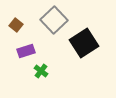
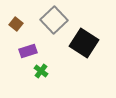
brown square: moved 1 px up
black square: rotated 24 degrees counterclockwise
purple rectangle: moved 2 px right
